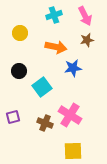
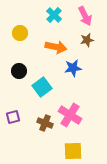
cyan cross: rotated 28 degrees counterclockwise
